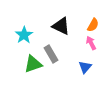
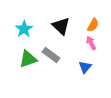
black triangle: rotated 18 degrees clockwise
cyan star: moved 6 px up
gray rectangle: moved 1 px down; rotated 24 degrees counterclockwise
green triangle: moved 5 px left, 5 px up
